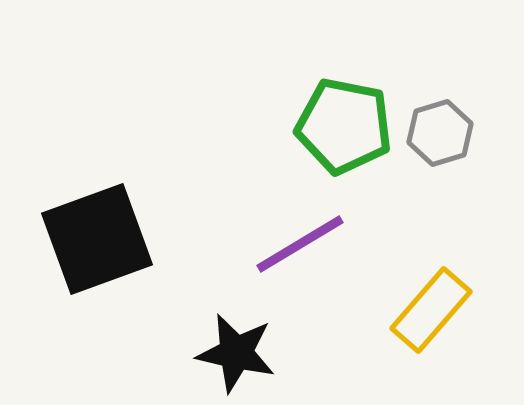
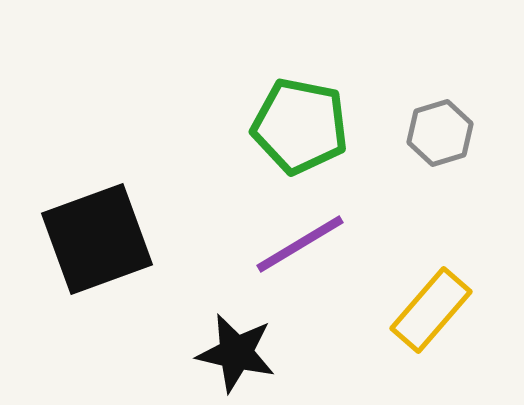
green pentagon: moved 44 px left
